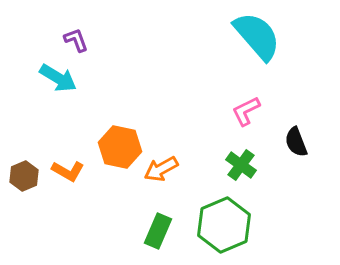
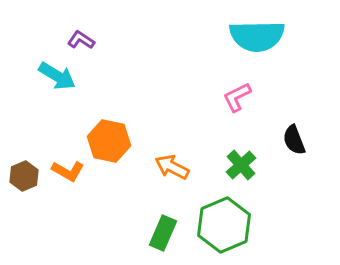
cyan semicircle: rotated 130 degrees clockwise
purple L-shape: moved 5 px right; rotated 36 degrees counterclockwise
cyan arrow: moved 1 px left, 2 px up
pink L-shape: moved 9 px left, 14 px up
black semicircle: moved 2 px left, 2 px up
orange hexagon: moved 11 px left, 6 px up
green cross: rotated 12 degrees clockwise
orange arrow: moved 11 px right, 2 px up; rotated 56 degrees clockwise
green rectangle: moved 5 px right, 2 px down
